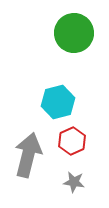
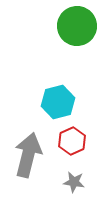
green circle: moved 3 px right, 7 px up
